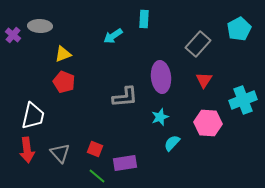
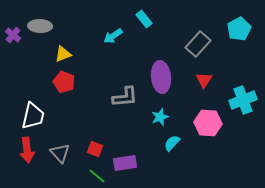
cyan rectangle: rotated 42 degrees counterclockwise
